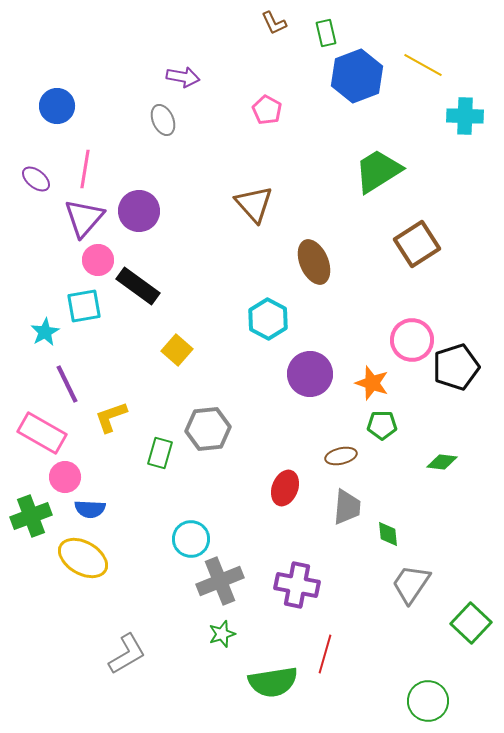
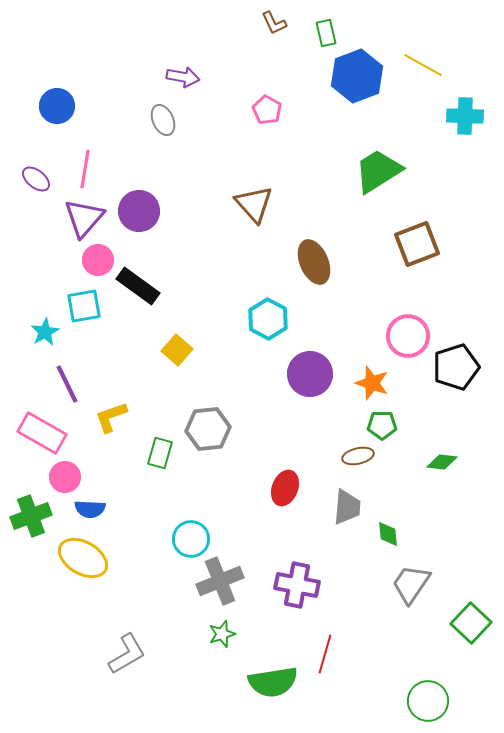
brown square at (417, 244): rotated 12 degrees clockwise
pink circle at (412, 340): moved 4 px left, 4 px up
brown ellipse at (341, 456): moved 17 px right
